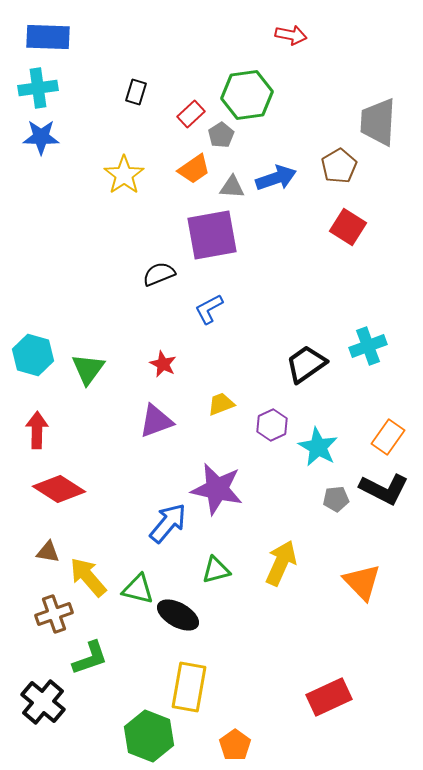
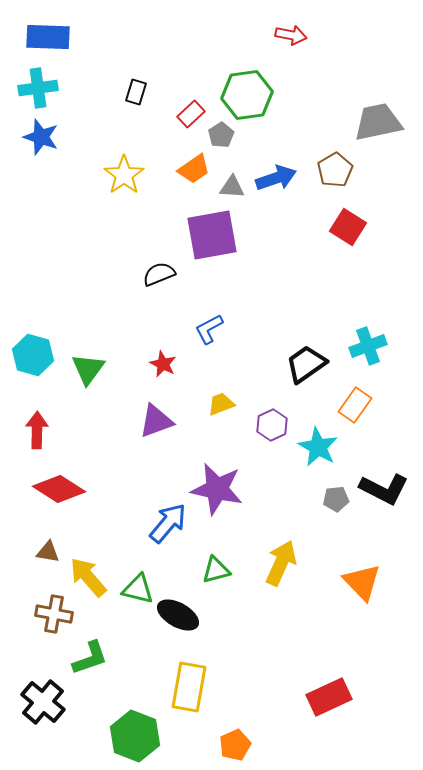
gray trapezoid at (378, 122): rotated 75 degrees clockwise
blue star at (41, 137): rotated 18 degrees clockwise
brown pentagon at (339, 166): moved 4 px left, 4 px down
blue L-shape at (209, 309): moved 20 px down
orange rectangle at (388, 437): moved 33 px left, 32 px up
brown cross at (54, 614): rotated 30 degrees clockwise
green hexagon at (149, 736): moved 14 px left
orange pentagon at (235, 745): rotated 12 degrees clockwise
